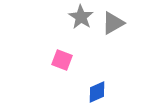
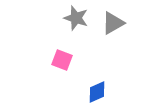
gray star: moved 5 px left, 1 px down; rotated 15 degrees counterclockwise
